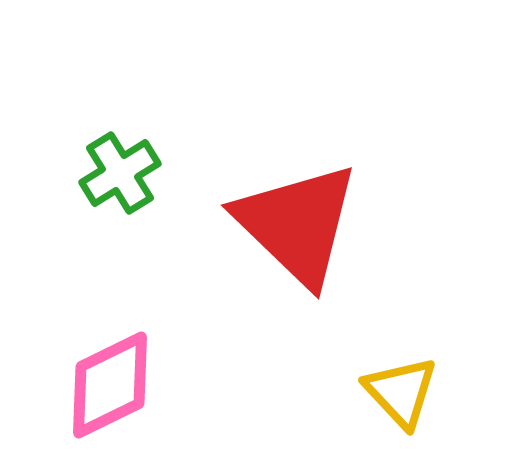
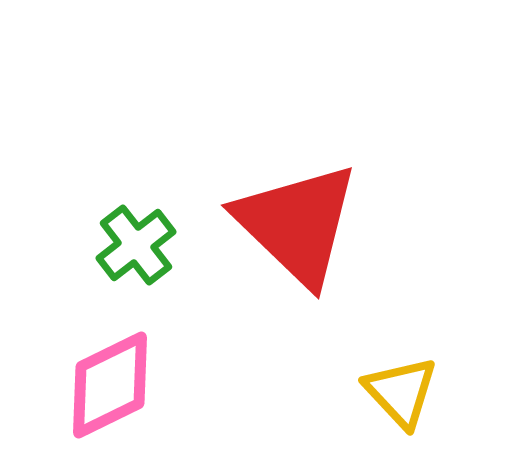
green cross: moved 16 px right, 72 px down; rotated 6 degrees counterclockwise
